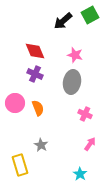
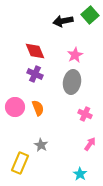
green square: rotated 12 degrees counterclockwise
black arrow: rotated 30 degrees clockwise
pink star: rotated 28 degrees clockwise
pink circle: moved 4 px down
yellow rectangle: moved 2 px up; rotated 40 degrees clockwise
